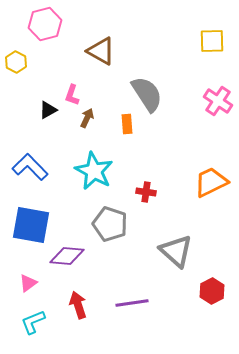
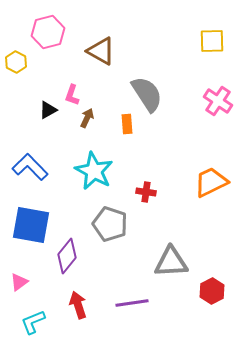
pink hexagon: moved 3 px right, 8 px down
gray triangle: moved 5 px left, 11 px down; rotated 45 degrees counterclockwise
purple diamond: rotated 56 degrees counterclockwise
pink triangle: moved 9 px left, 1 px up
